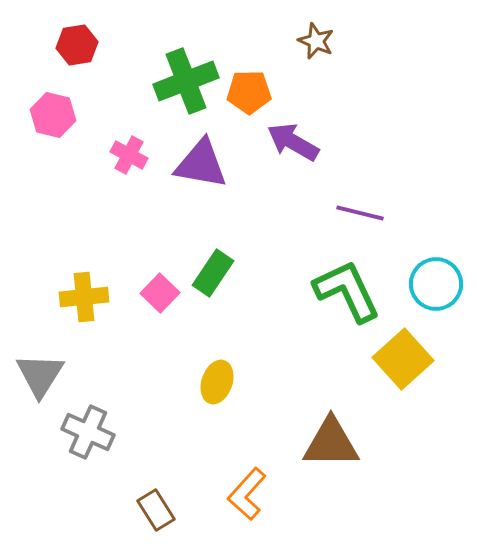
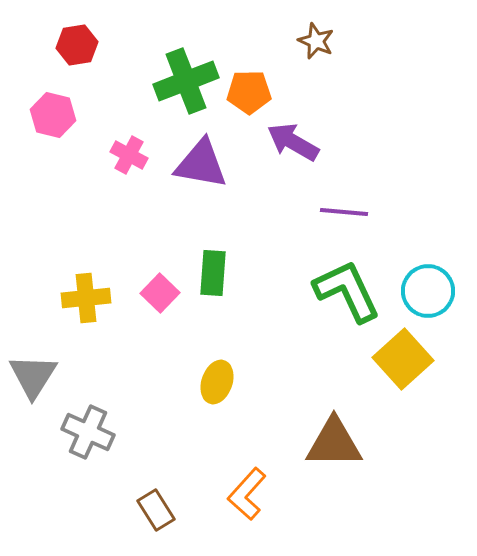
purple line: moved 16 px left, 1 px up; rotated 9 degrees counterclockwise
green rectangle: rotated 30 degrees counterclockwise
cyan circle: moved 8 px left, 7 px down
yellow cross: moved 2 px right, 1 px down
gray triangle: moved 7 px left, 1 px down
brown triangle: moved 3 px right
